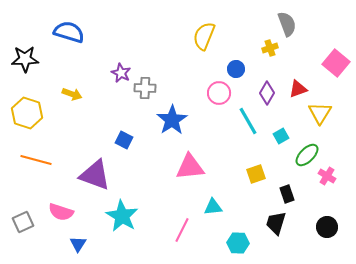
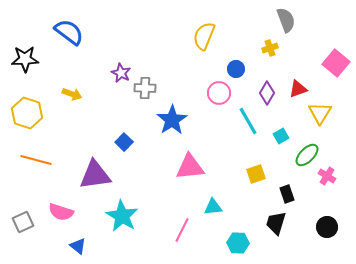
gray semicircle: moved 1 px left, 4 px up
blue semicircle: rotated 20 degrees clockwise
blue square: moved 2 px down; rotated 18 degrees clockwise
purple triangle: rotated 28 degrees counterclockwise
blue triangle: moved 2 px down; rotated 24 degrees counterclockwise
